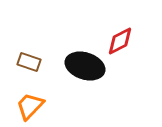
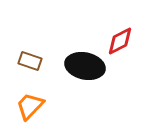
brown rectangle: moved 1 px right, 1 px up
black ellipse: rotated 6 degrees counterclockwise
